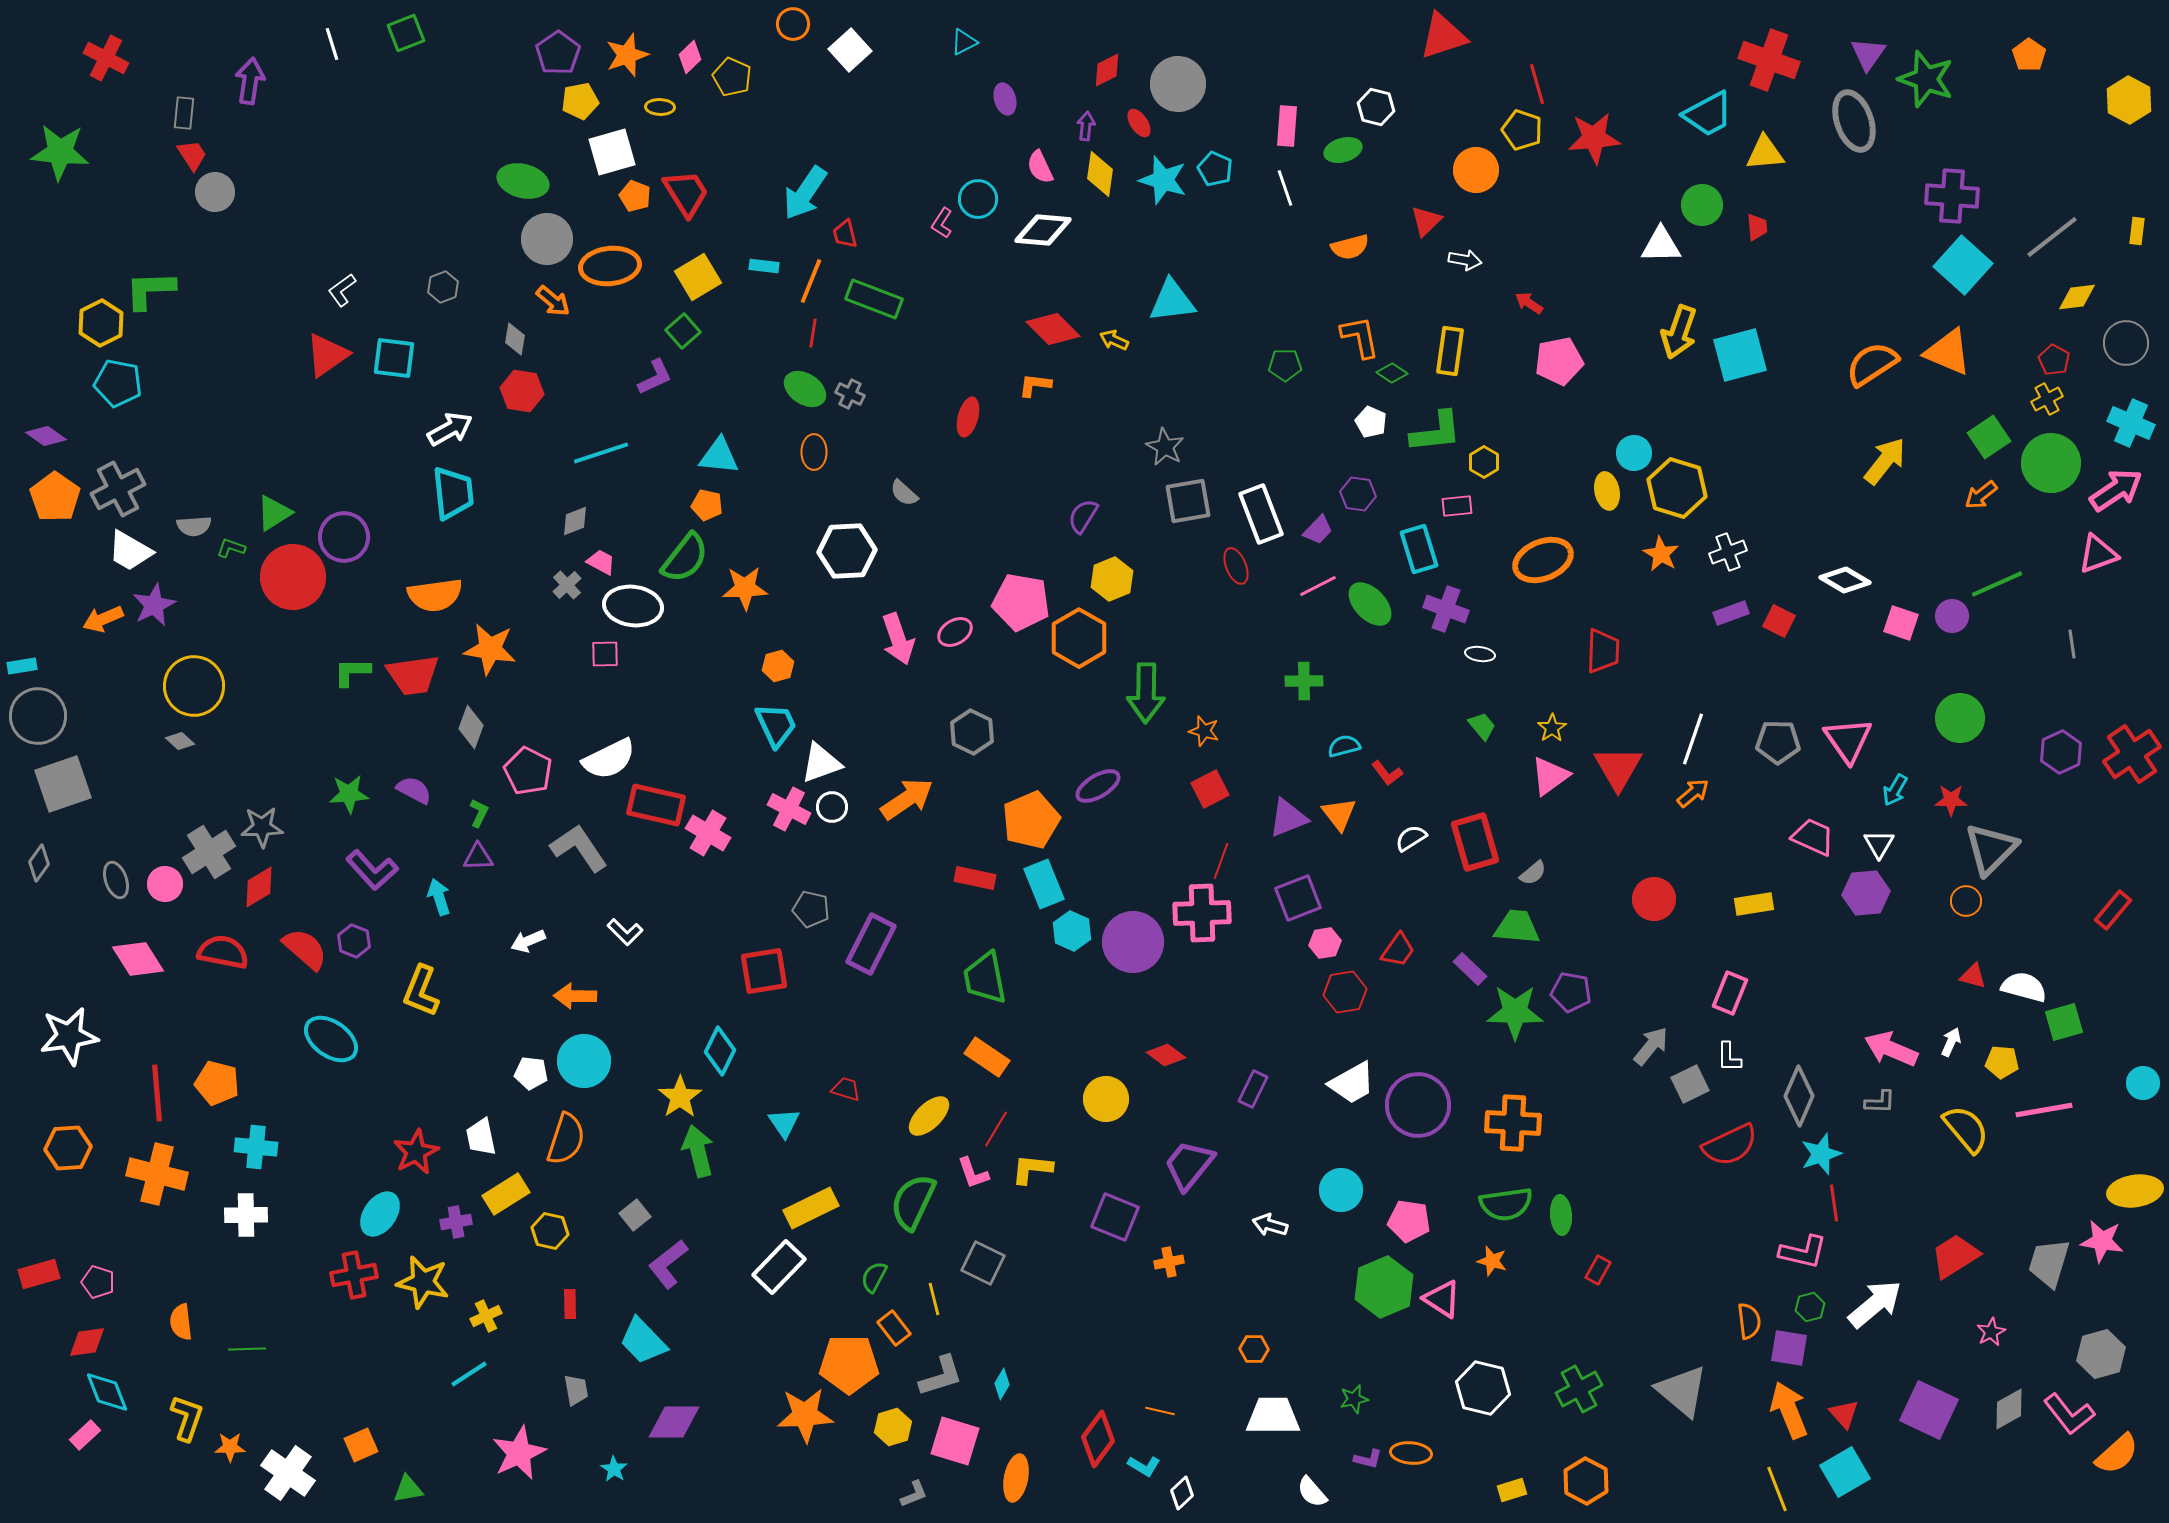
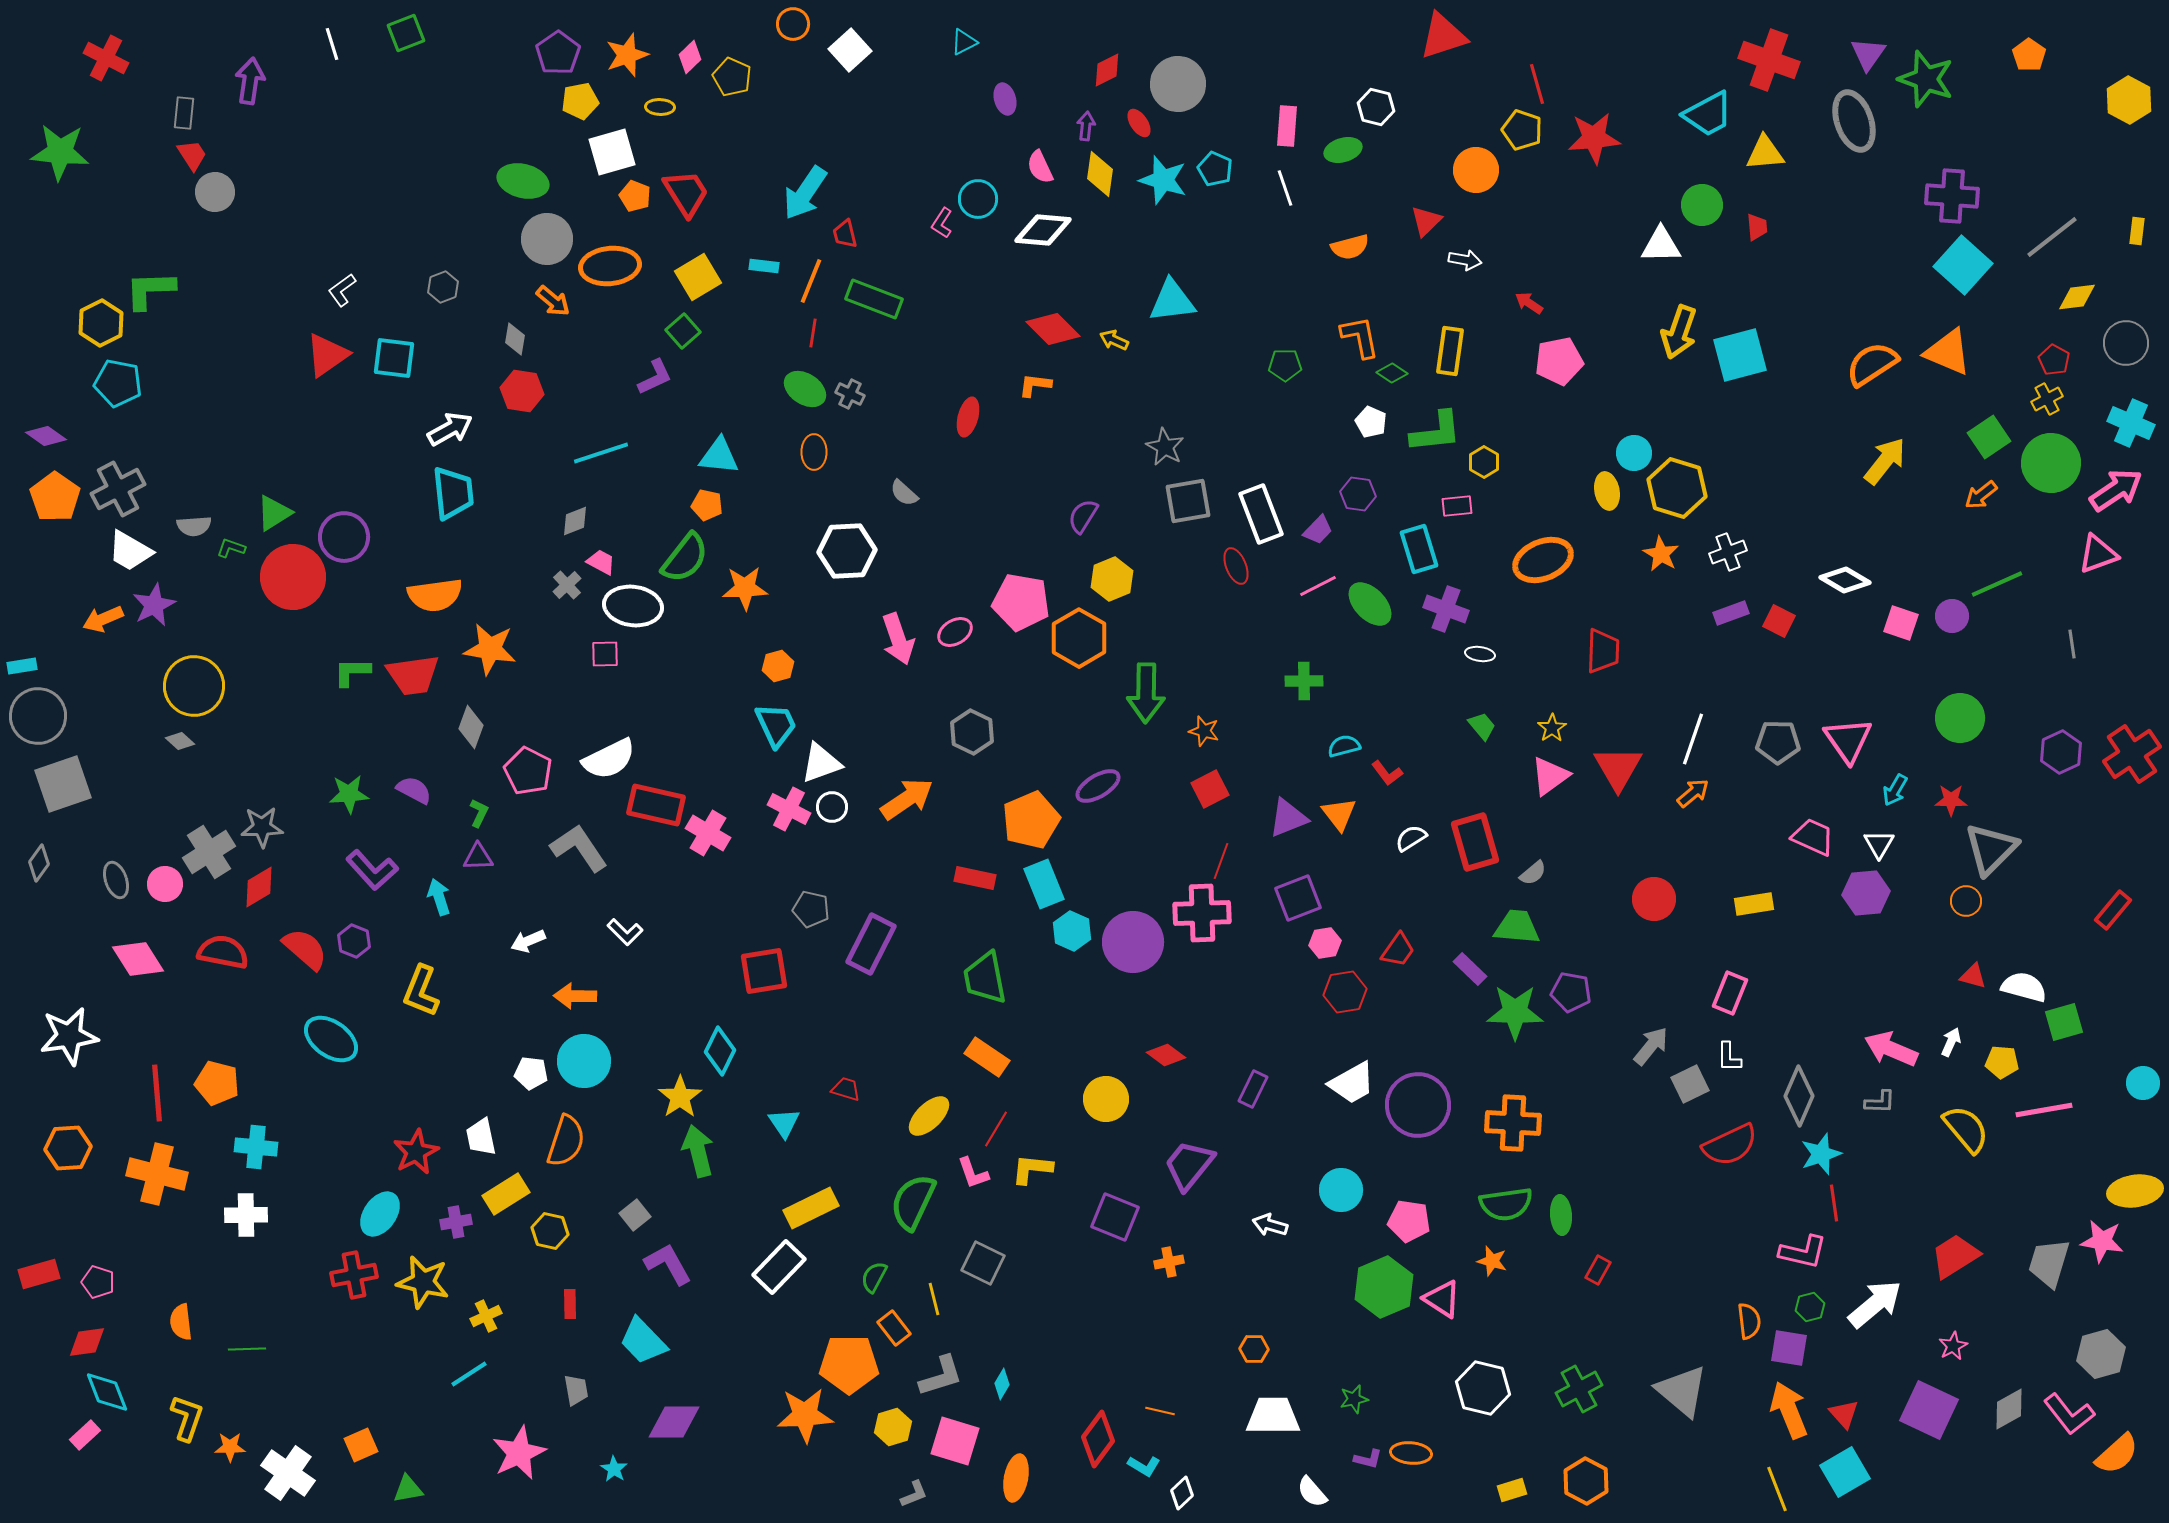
orange semicircle at (566, 1139): moved 2 px down
purple L-shape at (668, 1264): rotated 99 degrees clockwise
pink star at (1991, 1332): moved 38 px left, 14 px down
